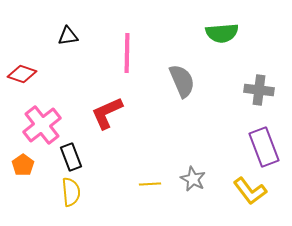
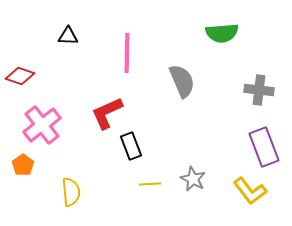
black triangle: rotated 10 degrees clockwise
red diamond: moved 2 px left, 2 px down
black rectangle: moved 60 px right, 11 px up
